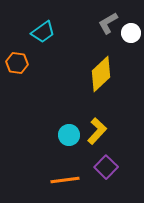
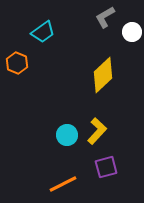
gray L-shape: moved 3 px left, 6 px up
white circle: moved 1 px right, 1 px up
orange hexagon: rotated 15 degrees clockwise
yellow diamond: moved 2 px right, 1 px down
cyan circle: moved 2 px left
purple square: rotated 30 degrees clockwise
orange line: moved 2 px left, 4 px down; rotated 20 degrees counterclockwise
